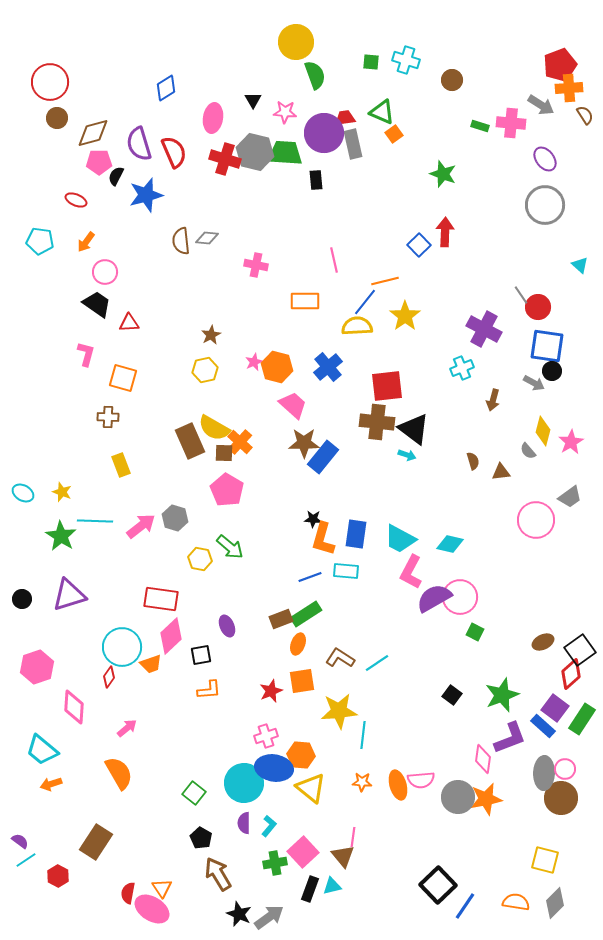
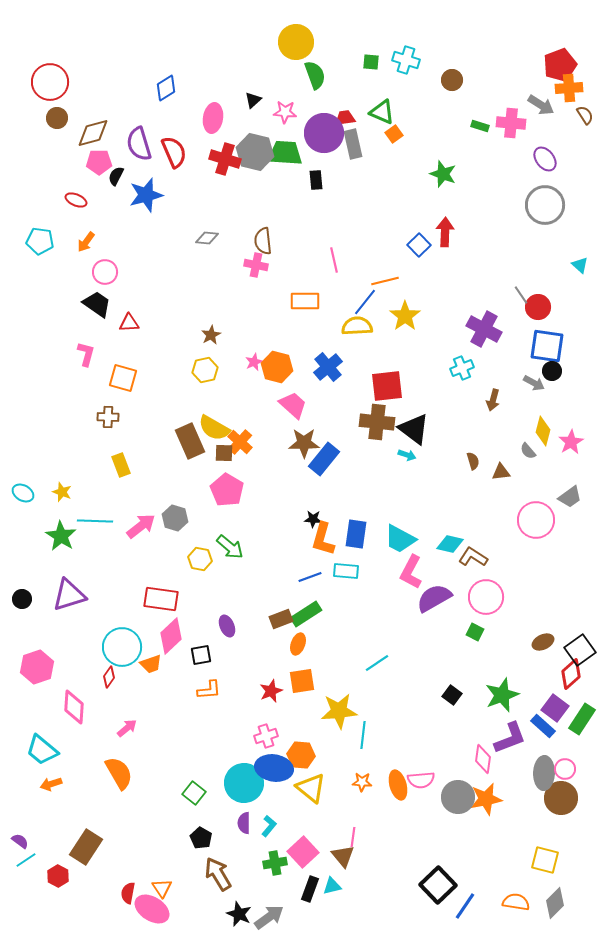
black triangle at (253, 100): rotated 18 degrees clockwise
brown semicircle at (181, 241): moved 82 px right
blue rectangle at (323, 457): moved 1 px right, 2 px down
pink circle at (460, 597): moved 26 px right
brown L-shape at (340, 658): moved 133 px right, 101 px up
brown rectangle at (96, 842): moved 10 px left, 5 px down
